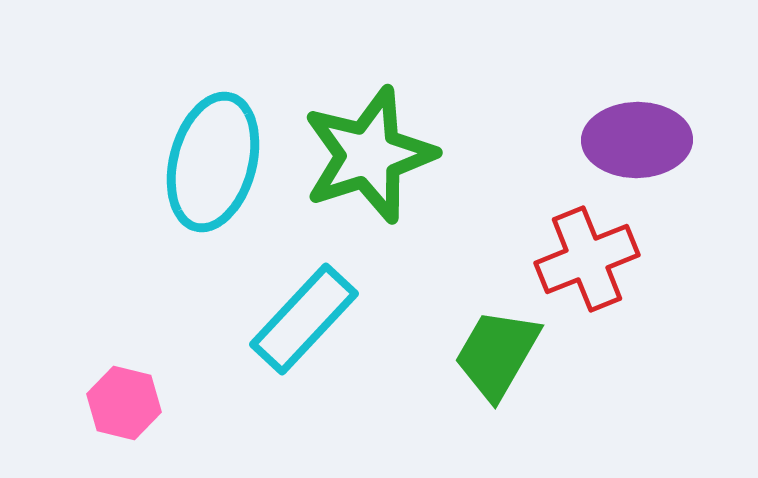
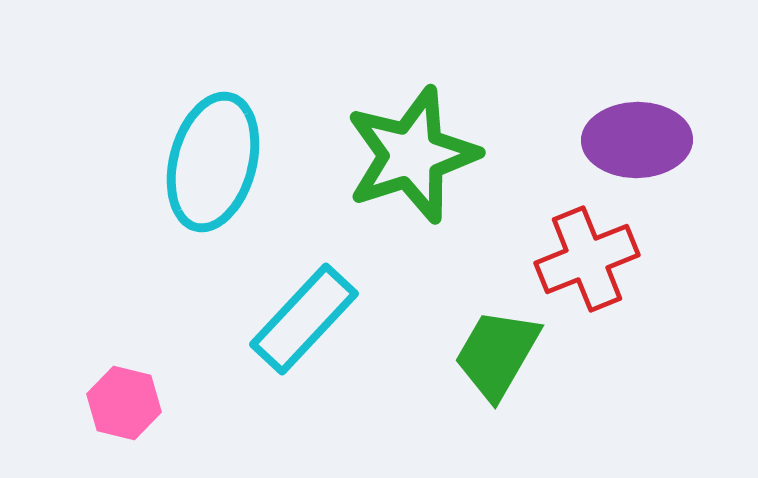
green star: moved 43 px right
